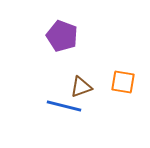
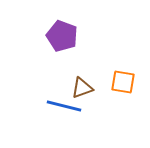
brown triangle: moved 1 px right, 1 px down
